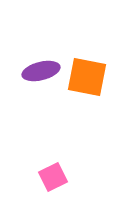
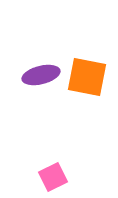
purple ellipse: moved 4 px down
